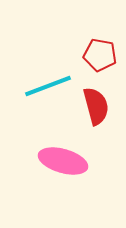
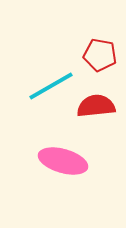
cyan line: moved 3 px right; rotated 9 degrees counterclockwise
red semicircle: rotated 81 degrees counterclockwise
